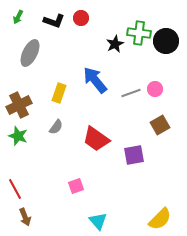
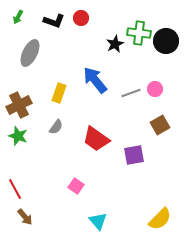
pink square: rotated 35 degrees counterclockwise
brown arrow: rotated 18 degrees counterclockwise
